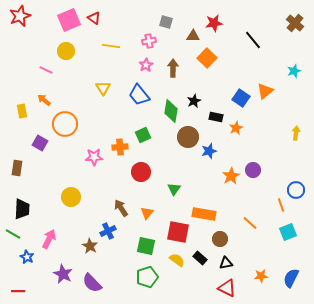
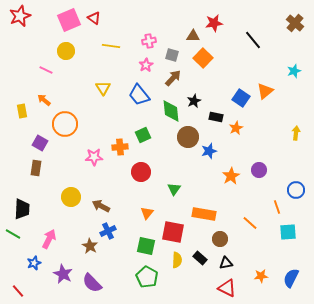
gray square at (166, 22): moved 6 px right, 33 px down
orange square at (207, 58): moved 4 px left
brown arrow at (173, 68): moved 10 px down; rotated 42 degrees clockwise
green diamond at (171, 111): rotated 15 degrees counterclockwise
brown rectangle at (17, 168): moved 19 px right
purple circle at (253, 170): moved 6 px right
orange line at (281, 205): moved 4 px left, 2 px down
brown arrow at (121, 208): moved 20 px left, 2 px up; rotated 30 degrees counterclockwise
red square at (178, 232): moved 5 px left
cyan square at (288, 232): rotated 18 degrees clockwise
blue star at (27, 257): moved 7 px right, 6 px down; rotated 24 degrees clockwise
yellow semicircle at (177, 260): rotated 56 degrees clockwise
green pentagon at (147, 277): rotated 25 degrees counterclockwise
red line at (18, 291): rotated 48 degrees clockwise
